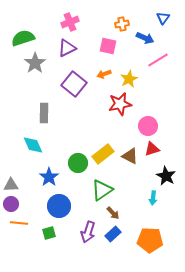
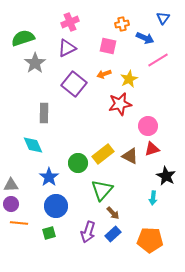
green triangle: rotated 15 degrees counterclockwise
blue circle: moved 3 px left
